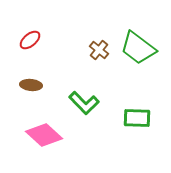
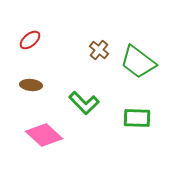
green trapezoid: moved 14 px down
